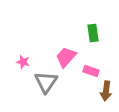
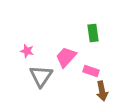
pink star: moved 4 px right, 11 px up
gray triangle: moved 5 px left, 6 px up
brown arrow: moved 4 px left; rotated 18 degrees counterclockwise
